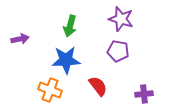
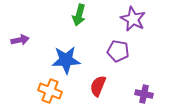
purple star: moved 12 px right; rotated 10 degrees clockwise
green arrow: moved 9 px right, 11 px up
purple arrow: moved 1 px down
red semicircle: rotated 120 degrees counterclockwise
orange cross: moved 1 px down
purple cross: rotated 18 degrees clockwise
